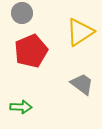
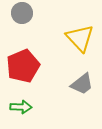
yellow triangle: moved 6 px down; rotated 40 degrees counterclockwise
red pentagon: moved 8 px left, 15 px down
gray trapezoid: rotated 105 degrees clockwise
